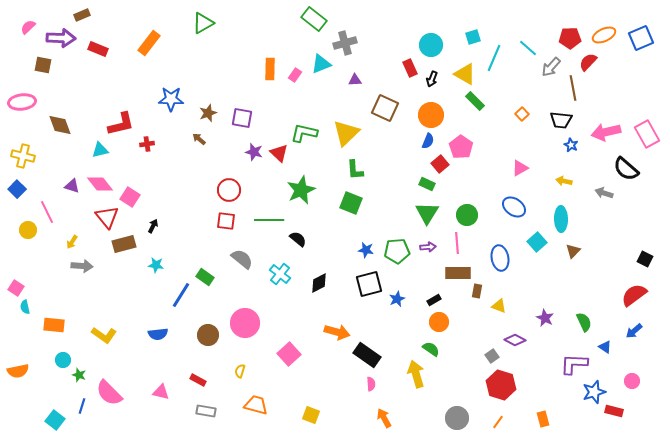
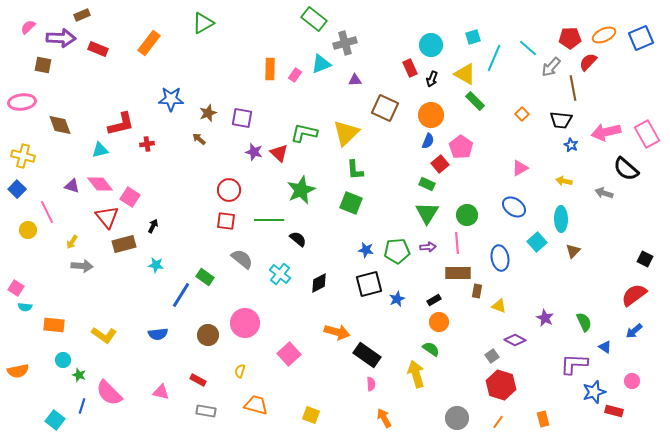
cyan semicircle at (25, 307): rotated 72 degrees counterclockwise
